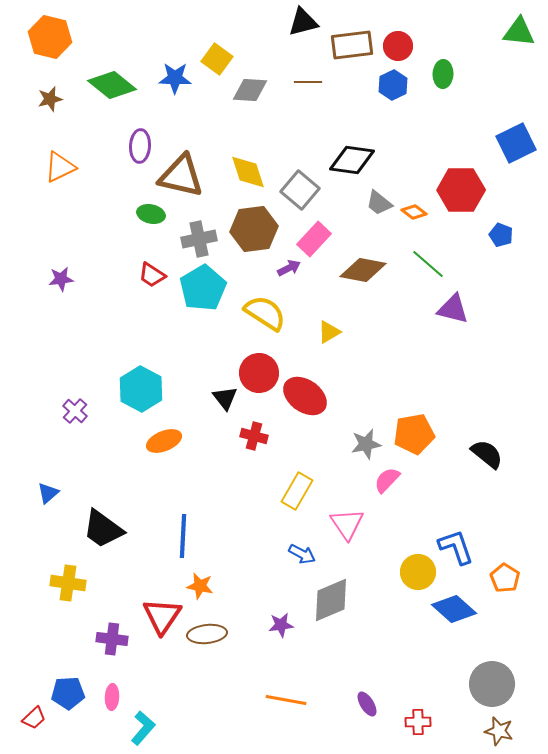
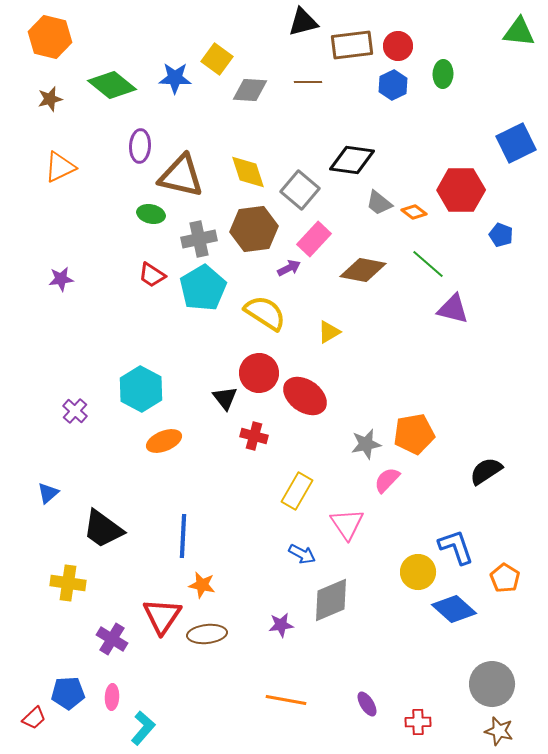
black semicircle at (487, 454): moved 1 px left, 17 px down; rotated 72 degrees counterclockwise
orange star at (200, 586): moved 2 px right, 1 px up
purple cross at (112, 639): rotated 24 degrees clockwise
